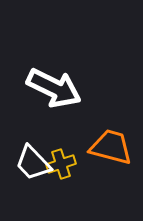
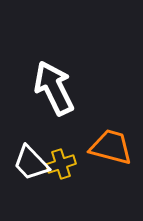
white arrow: rotated 142 degrees counterclockwise
white trapezoid: moved 2 px left
